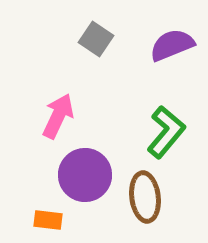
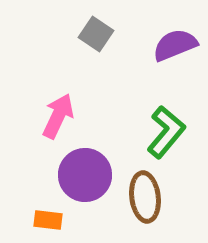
gray square: moved 5 px up
purple semicircle: moved 3 px right
